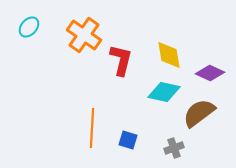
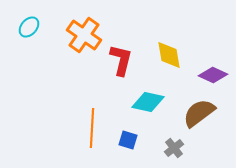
purple diamond: moved 3 px right, 2 px down
cyan diamond: moved 16 px left, 10 px down
gray cross: rotated 18 degrees counterclockwise
